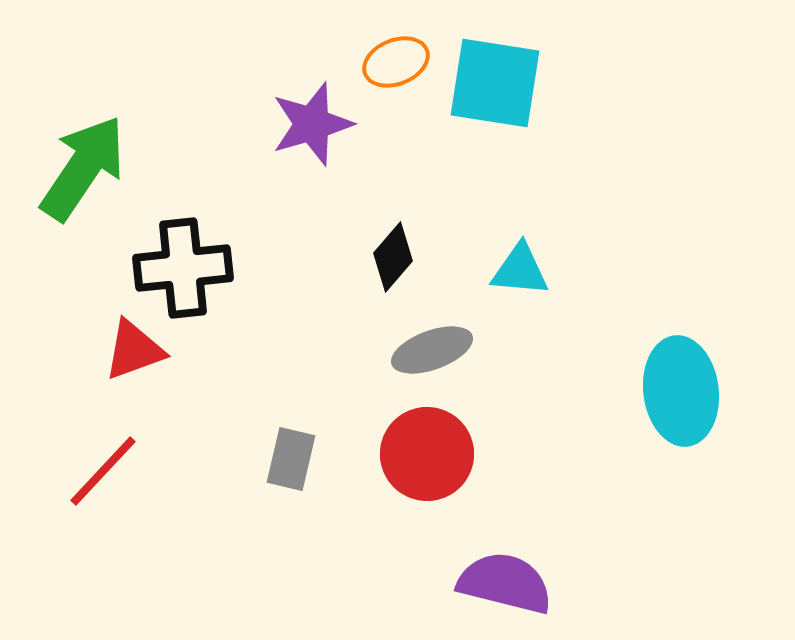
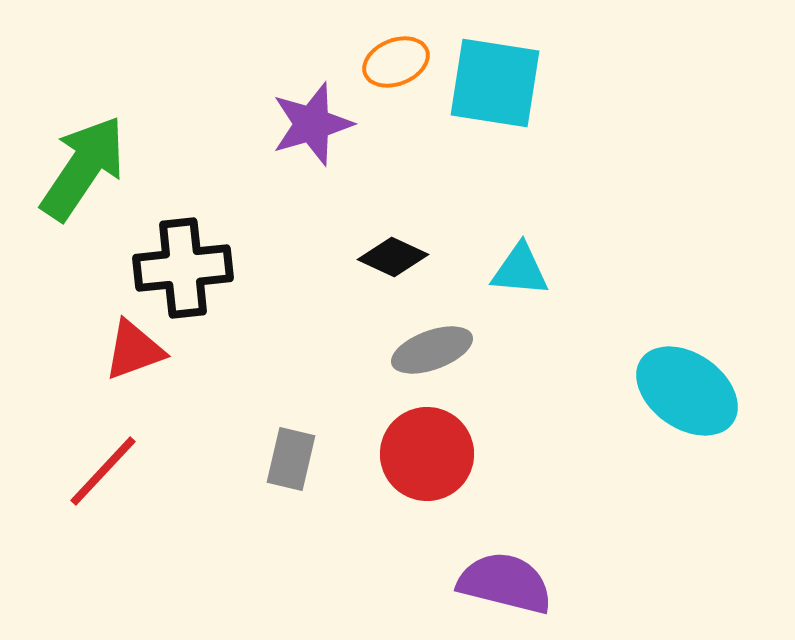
black diamond: rotated 74 degrees clockwise
cyan ellipse: moved 6 px right; rotated 48 degrees counterclockwise
